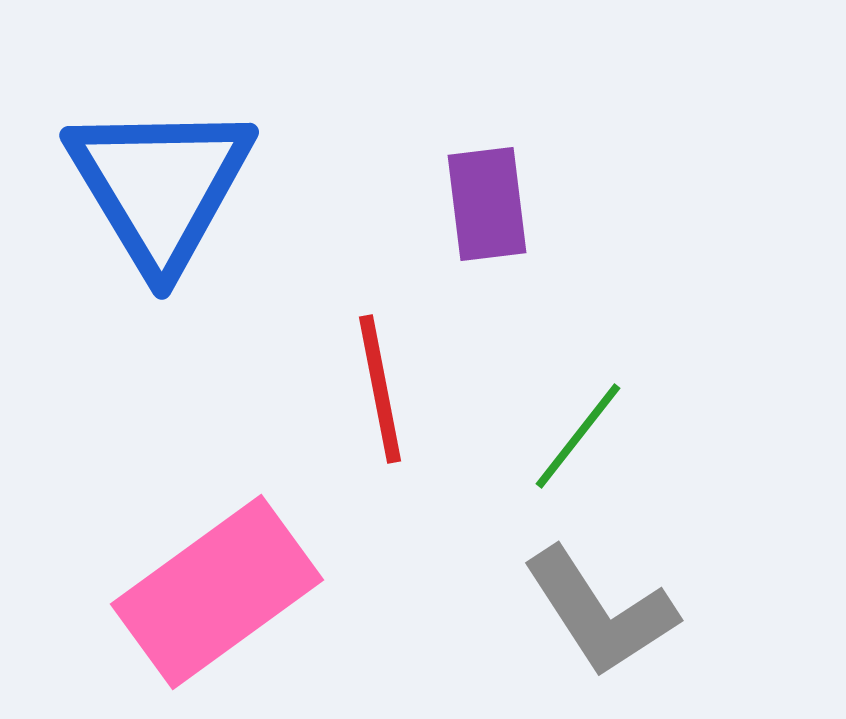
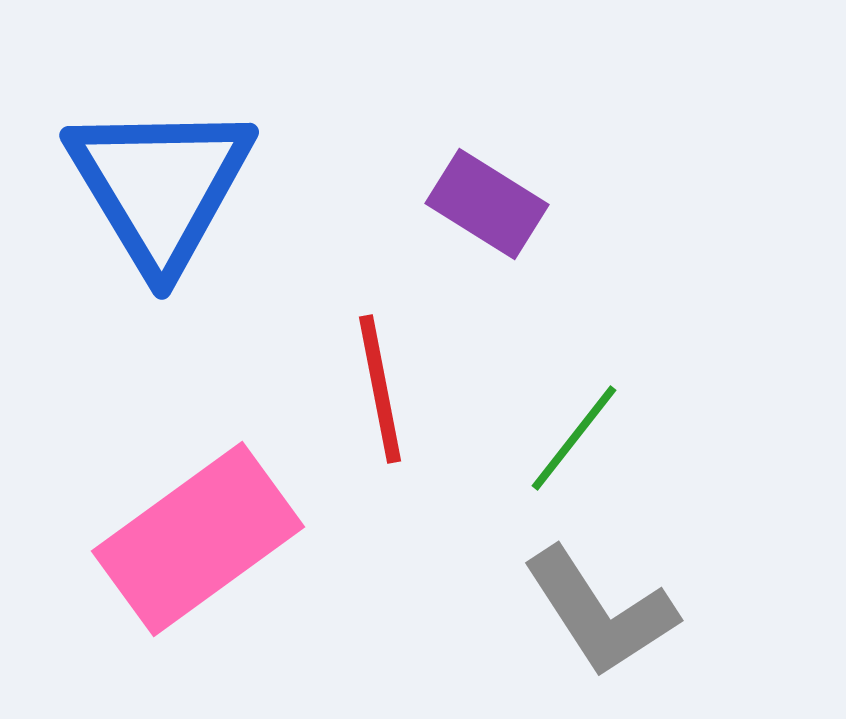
purple rectangle: rotated 51 degrees counterclockwise
green line: moved 4 px left, 2 px down
pink rectangle: moved 19 px left, 53 px up
